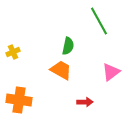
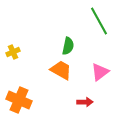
pink triangle: moved 11 px left
orange cross: rotated 15 degrees clockwise
